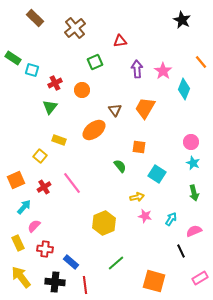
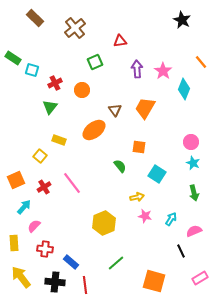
yellow rectangle at (18, 243): moved 4 px left; rotated 21 degrees clockwise
